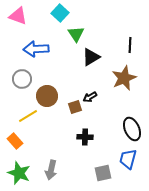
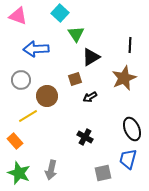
gray circle: moved 1 px left, 1 px down
brown square: moved 28 px up
black cross: rotated 28 degrees clockwise
